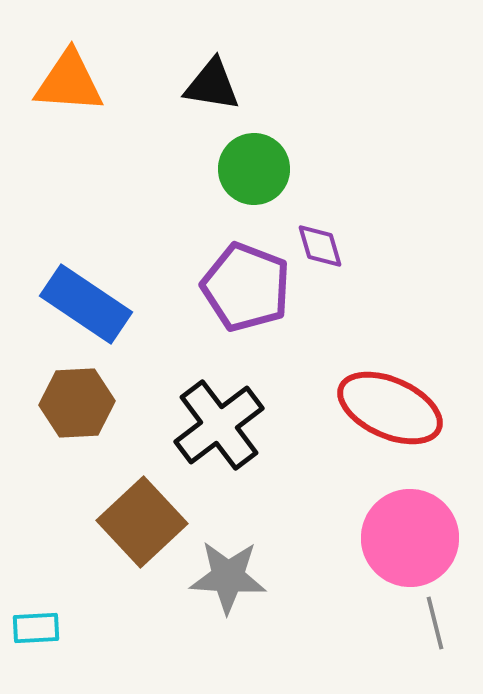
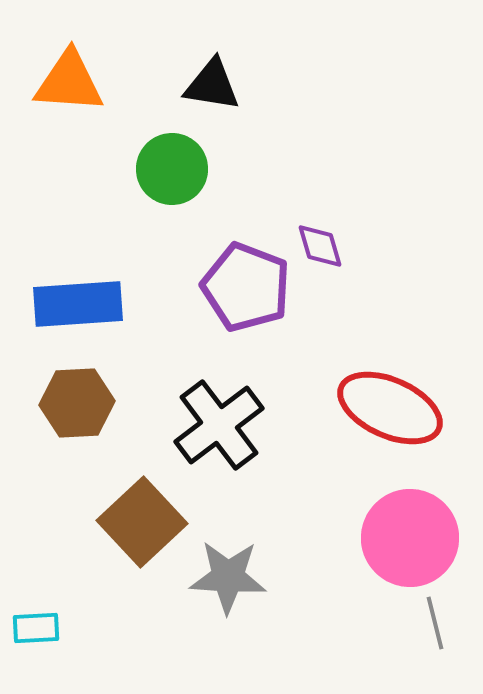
green circle: moved 82 px left
blue rectangle: moved 8 px left; rotated 38 degrees counterclockwise
